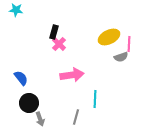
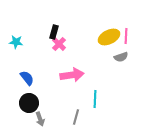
cyan star: moved 32 px down
pink line: moved 3 px left, 8 px up
blue semicircle: moved 6 px right
